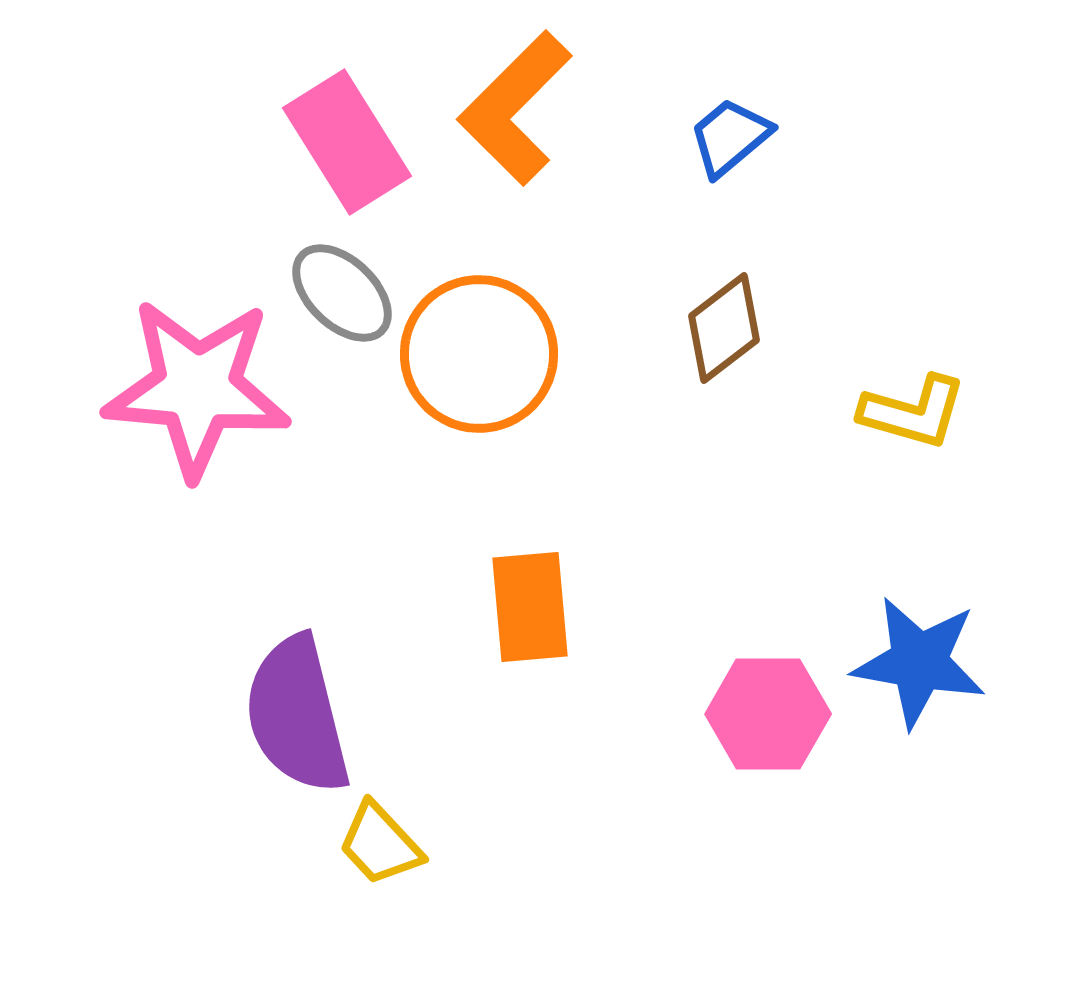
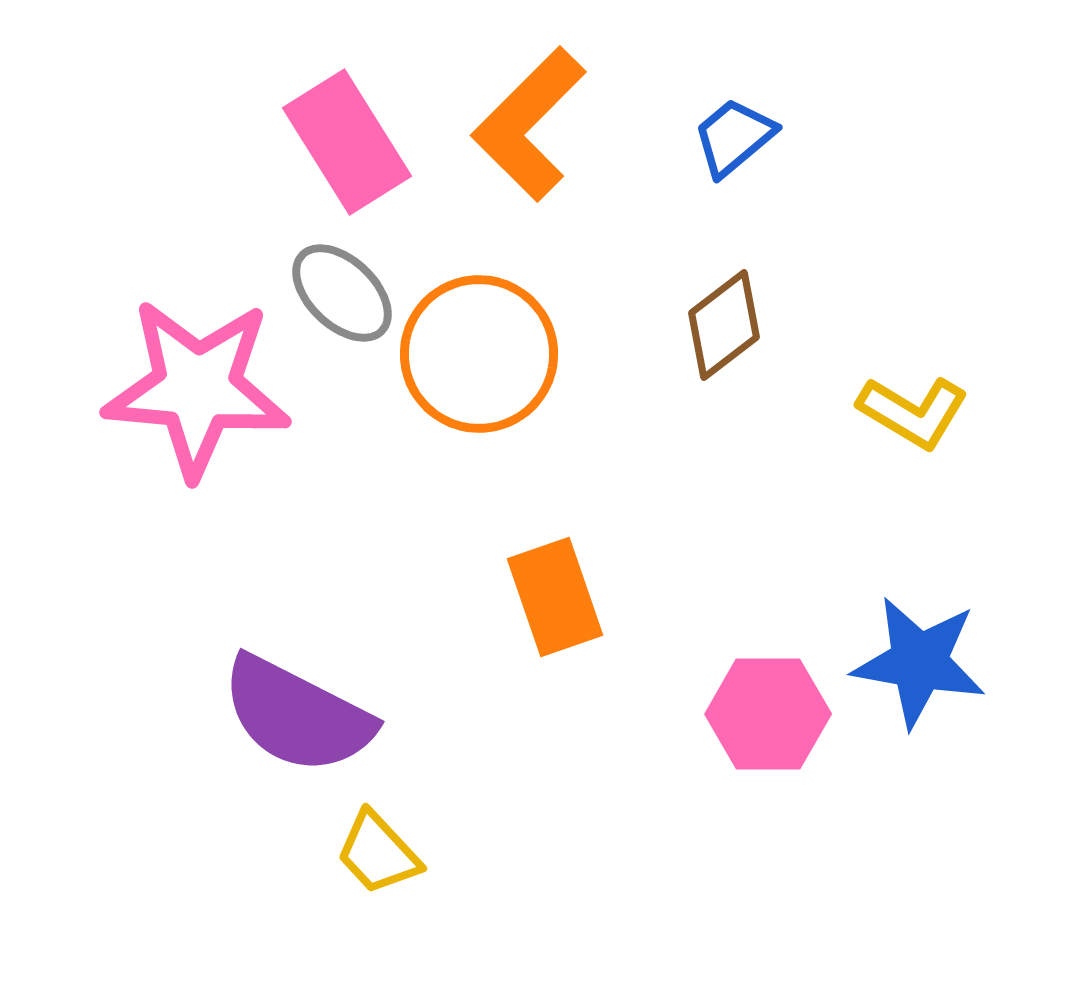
orange L-shape: moved 14 px right, 16 px down
blue trapezoid: moved 4 px right
brown diamond: moved 3 px up
yellow L-shape: rotated 15 degrees clockwise
orange rectangle: moved 25 px right, 10 px up; rotated 14 degrees counterclockwise
purple semicircle: rotated 49 degrees counterclockwise
yellow trapezoid: moved 2 px left, 9 px down
